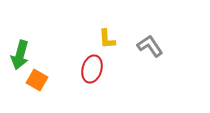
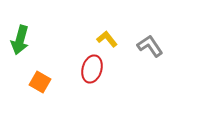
yellow L-shape: rotated 145 degrees clockwise
green arrow: moved 15 px up
orange square: moved 3 px right, 2 px down
